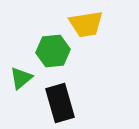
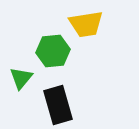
green triangle: rotated 10 degrees counterclockwise
black rectangle: moved 2 px left, 2 px down
